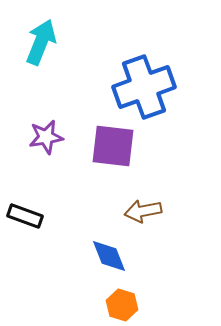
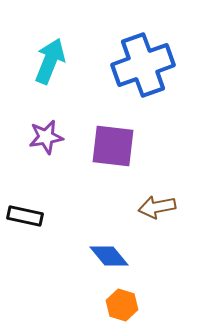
cyan arrow: moved 9 px right, 19 px down
blue cross: moved 1 px left, 22 px up
brown arrow: moved 14 px right, 4 px up
black rectangle: rotated 8 degrees counterclockwise
blue diamond: rotated 18 degrees counterclockwise
